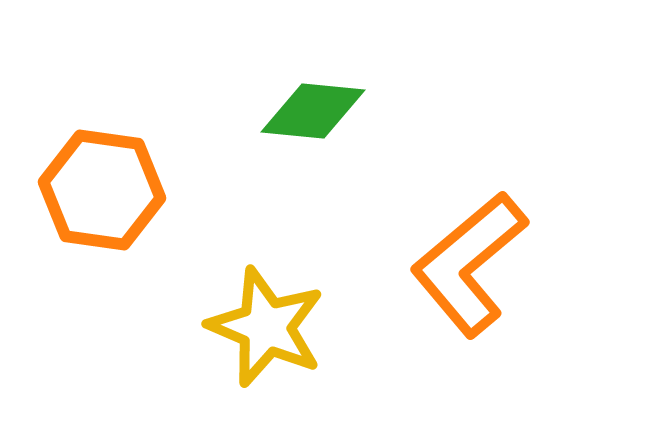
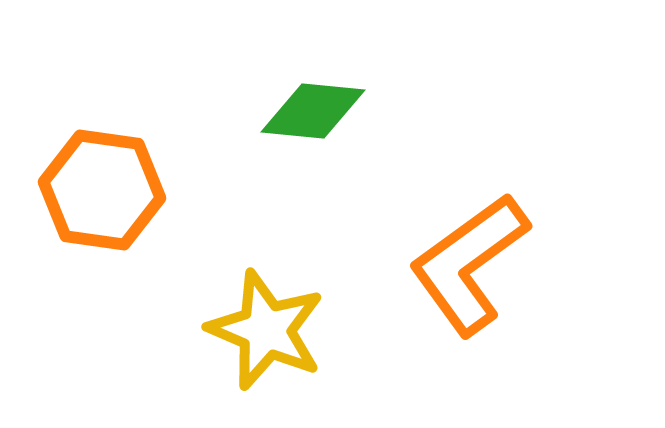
orange L-shape: rotated 4 degrees clockwise
yellow star: moved 3 px down
